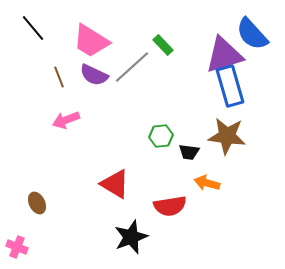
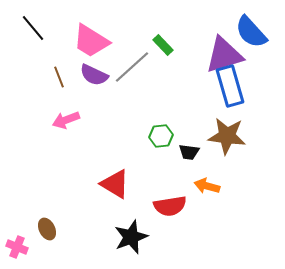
blue semicircle: moved 1 px left, 2 px up
orange arrow: moved 3 px down
brown ellipse: moved 10 px right, 26 px down
